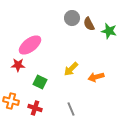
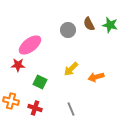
gray circle: moved 4 px left, 12 px down
green star: moved 1 px right, 6 px up
